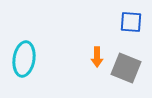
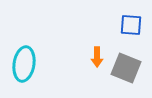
blue square: moved 3 px down
cyan ellipse: moved 5 px down
